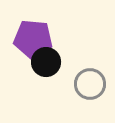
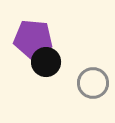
gray circle: moved 3 px right, 1 px up
